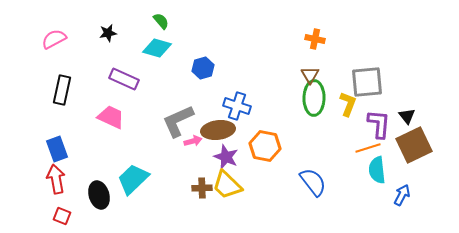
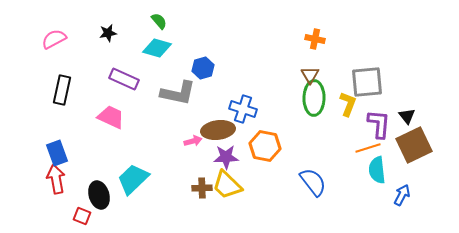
green semicircle: moved 2 px left
blue cross: moved 6 px right, 3 px down
gray L-shape: moved 28 px up; rotated 144 degrees counterclockwise
blue rectangle: moved 4 px down
purple star: rotated 25 degrees counterclockwise
red square: moved 20 px right
